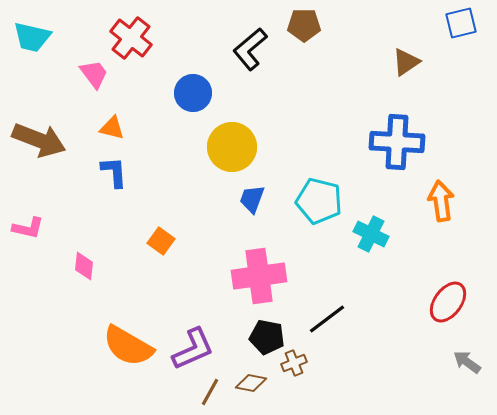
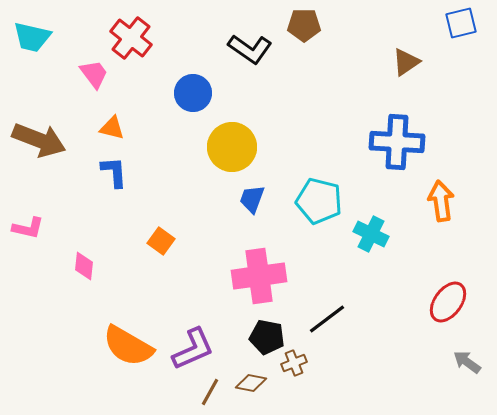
black L-shape: rotated 105 degrees counterclockwise
